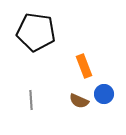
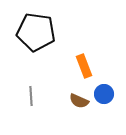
gray line: moved 4 px up
